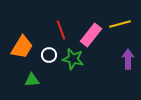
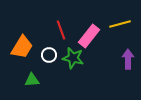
pink rectangle: moved 2 px left, 1 px down
green star: moved 1 px up
